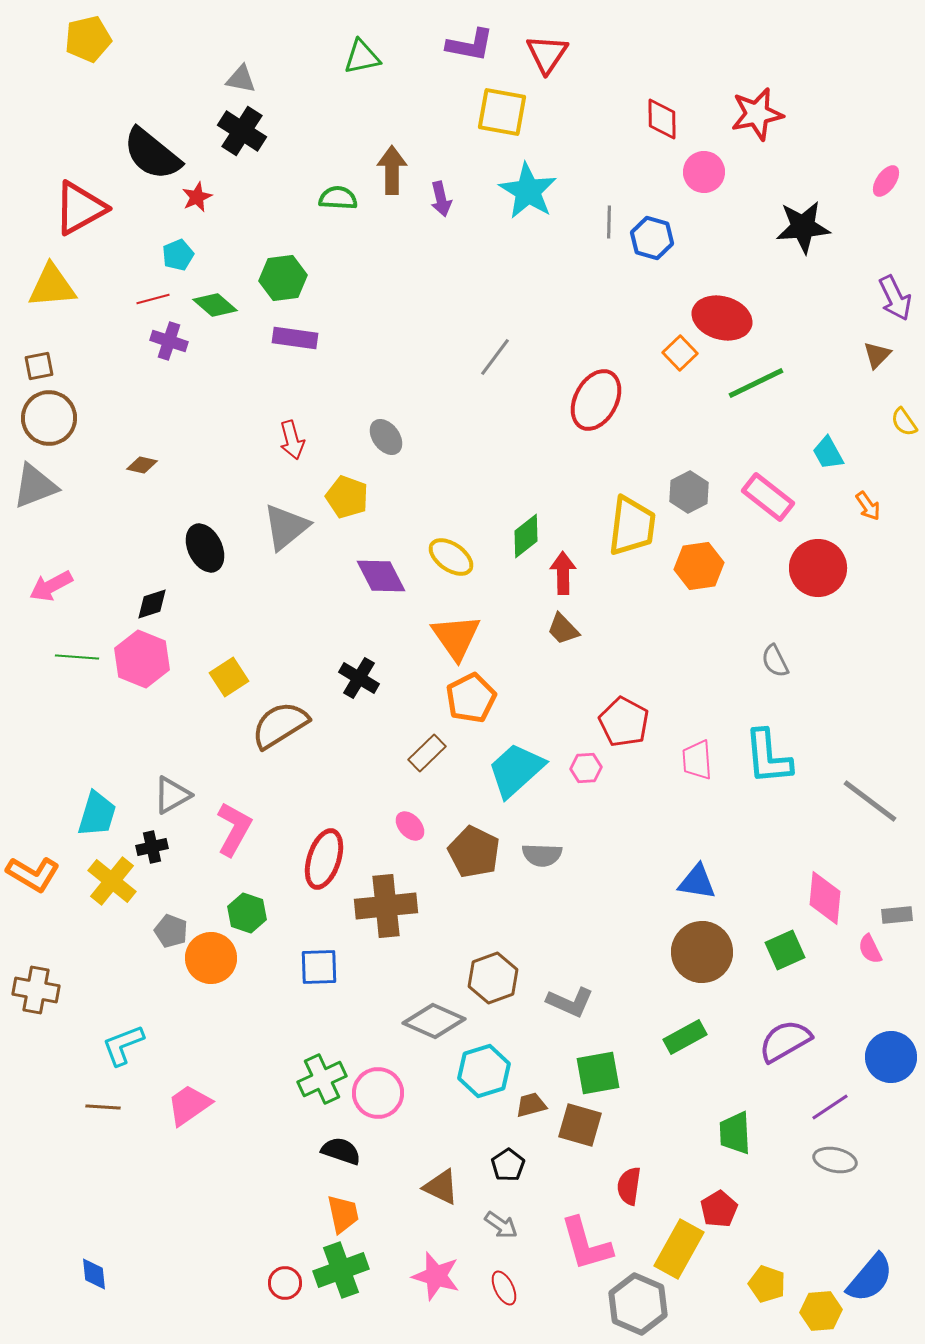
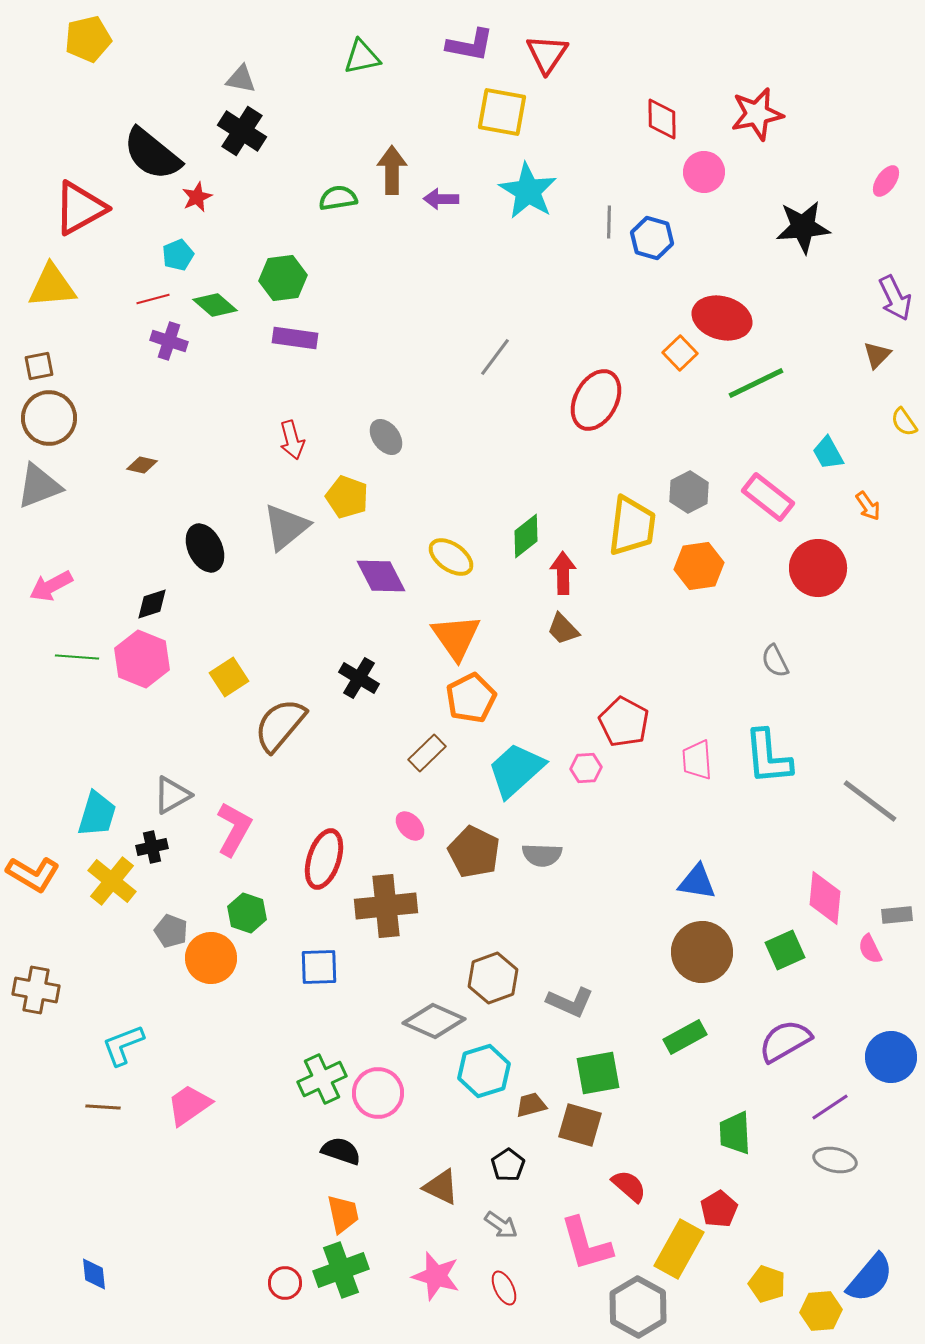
green semicircle at (338, 198): rotated 12 degrees counterclockwise
purple arrow at (441, 199): rotated 104 degrees clockwise
gray triangle at (35, 486): moved 4 px right
brown semicircle at (280, 725): rotated 18 degrees counterclockwise
red semicircle at (629, 1186): rotated 123 degrees clockwise
gray hexagon at (638, 1304): moved 3 px down; rotated 6 degrees clockwise
